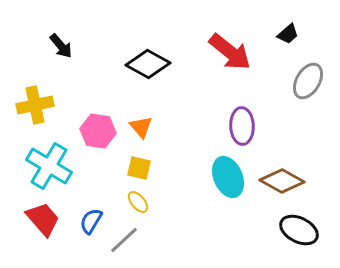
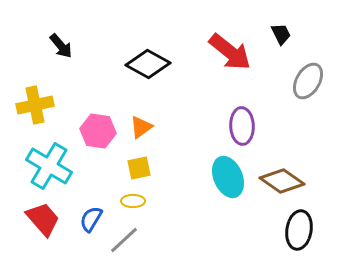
black trapezoid: moved 7 px left; rotated 75 degrees counterclockwise
orange triangle: rotated 35 degrees clockwise
yellow square: rotated 25 degrees counterclockwise
brown diamond: rotated 6 degrees clockwise
yellow ellipse: moved 5 px left, 1 px up; rotated 50 degrees counterclockwise
blue semicircle: moved 2 px up
black ellipse: rotated 72 degrees clockwise
